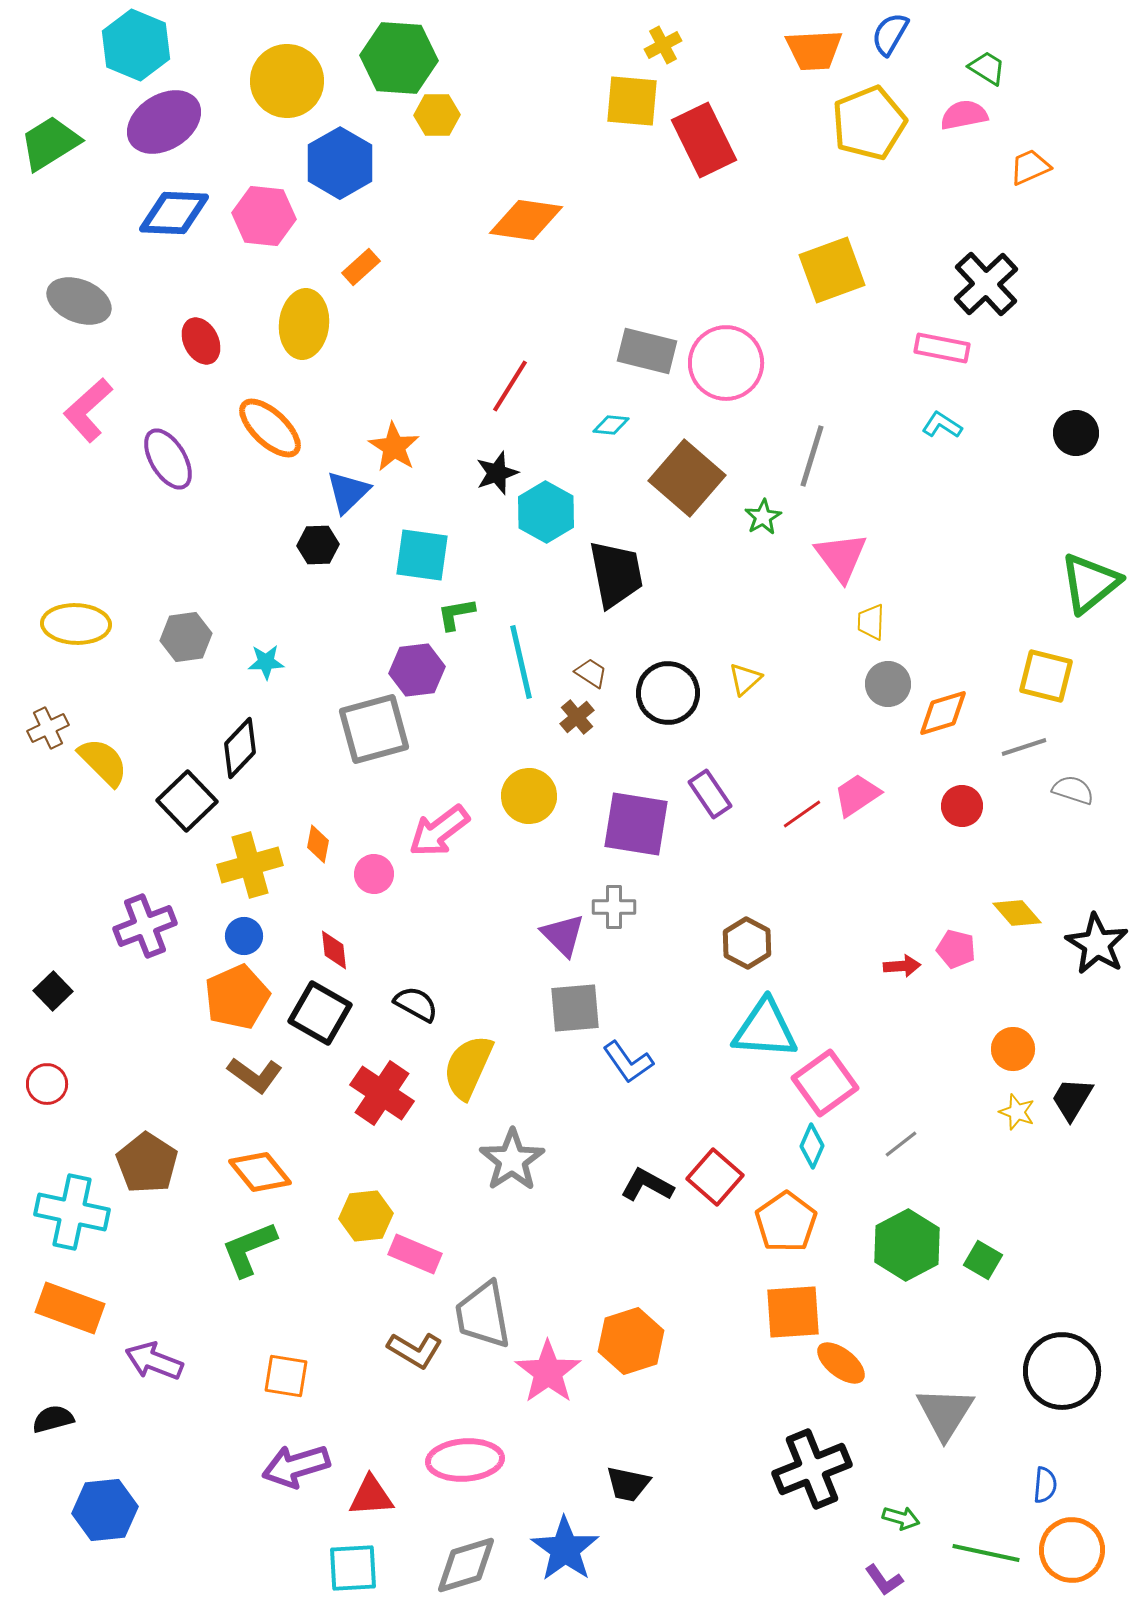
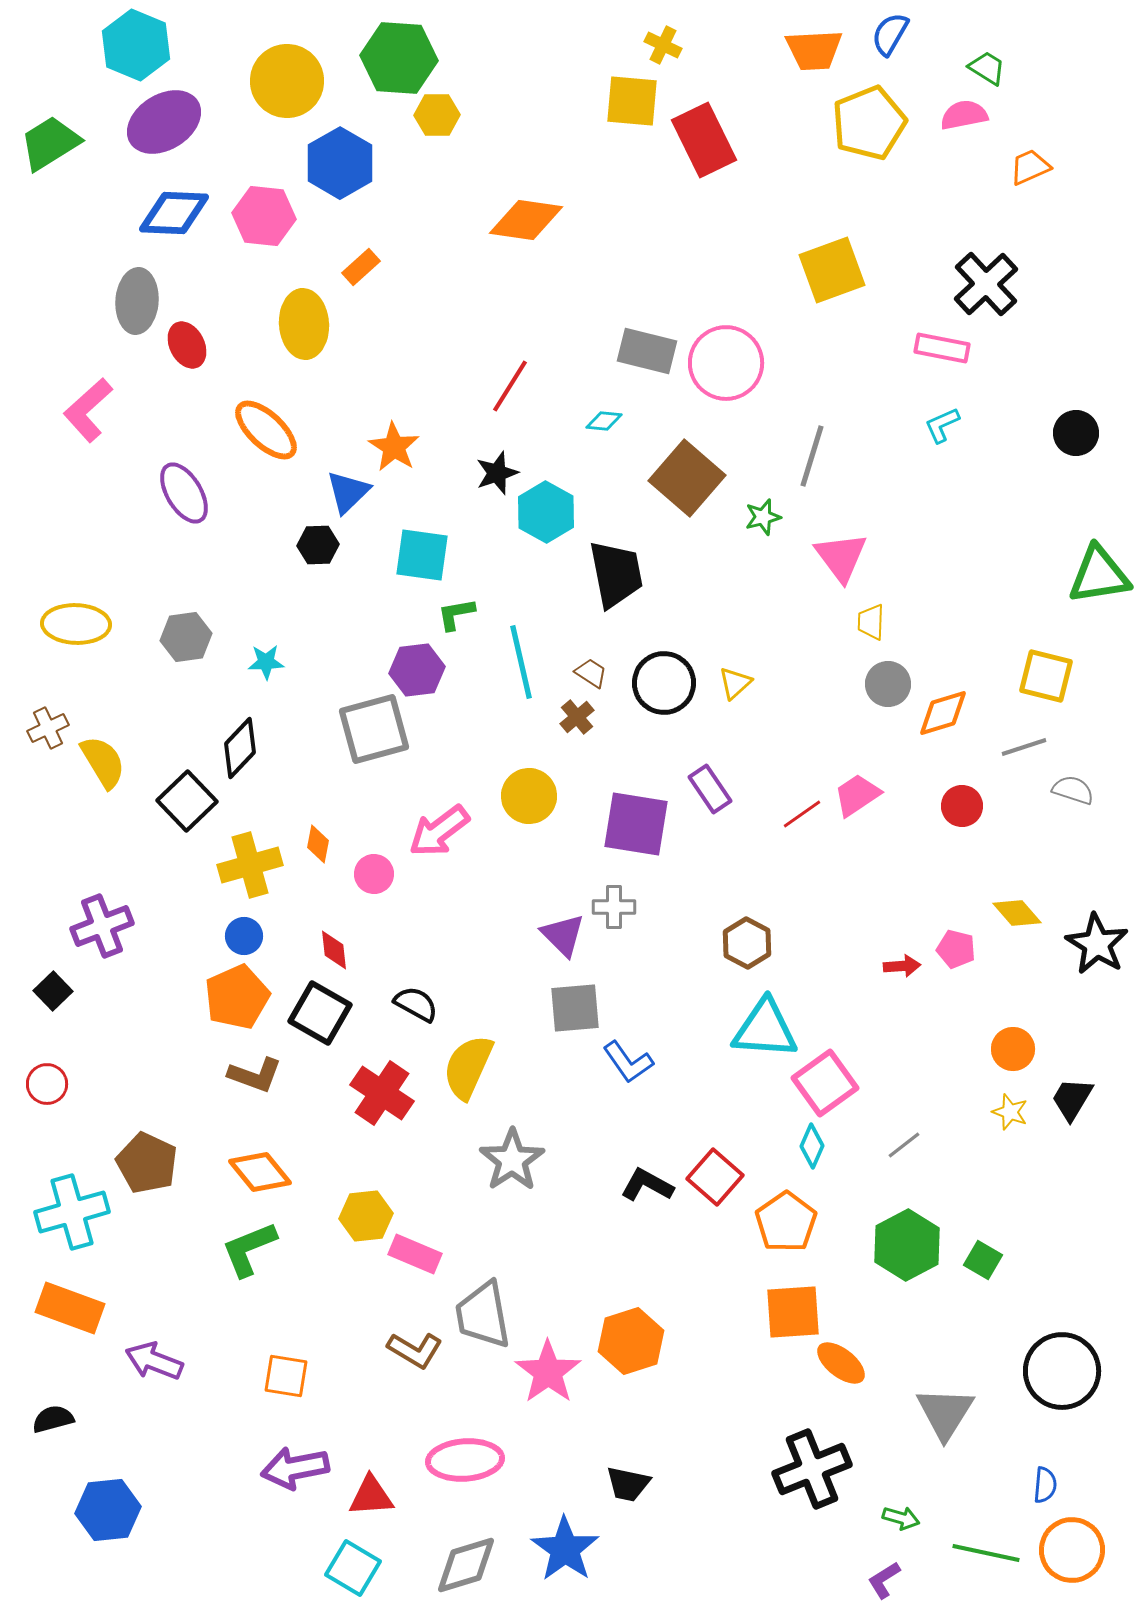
yellow cross at (663, 45): rotated 36 degrees counterclockwise
gray ellipse at (79, 301): moved 58 px right; rotated 72 degrees clockwise
yellow ellipse at (304, 324): rotated 10 degrees counterclockwise
red ellipse at (201, 341): moved 14 px left, 4 px down
cyan diamond at (611, 425): moved 7 px left, 4 px up
cyan L-shape at (942, 425): rotated 57 degrees counterclockwise
orange ellipse at (270, 428): moved 4 px left, 2 px down
purple ellipse at (168, 459): moved 16 px right, 34 px down
green star at (763, 517): rotated 15 degrees clockwise
green triangle at (1090, 583): moved 9 px right, 8 px up; rotated 30 degrees clockwise
yellow triangle at (745, 679): moved 10 px left, 4 px down
black circle at (668, 693): moved 4 px left, 10 px up
yellow semicircle at (103, 762): rotated 14 degrees clockwise
purple rectangle at (710, 794): moved 5 px up
purple cross at (145, 926): moved 43 px left
brown L-shape at (255, 1075): rotated 16 degrees counterclockwise
yellow star at (1017, 1112): moved 7 px left
gray line at (901, 1144): moved 3 px right, 1 px down
brown pentagon at (147, 1163): rotated 8 degrees counterclockwise
cyan cross at (72, 1212): rotated 28 degrees counterclockwise
purple arrow at (296, 1466): moved 1 px left, 2 px down; rotated 6 degrees clockwise
blue hexagon at (105, 1510): moved 3 px right
cyan square at (353, 1568): rotated 34 degrees clockwise
purple L-shape at (884, 1580): rotated 93 degrees clockwise
